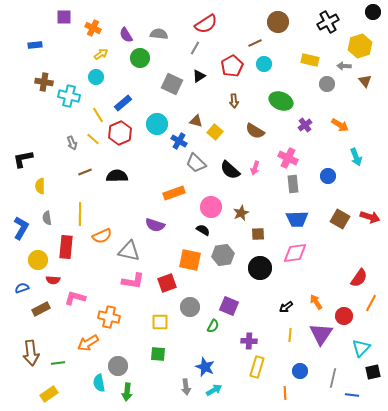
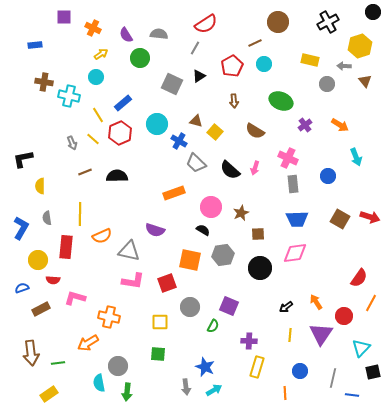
purple semicircle at (155, 225): moved 5 px down
